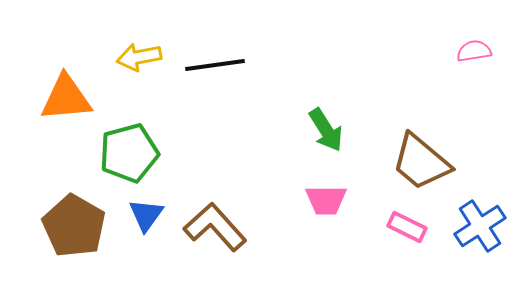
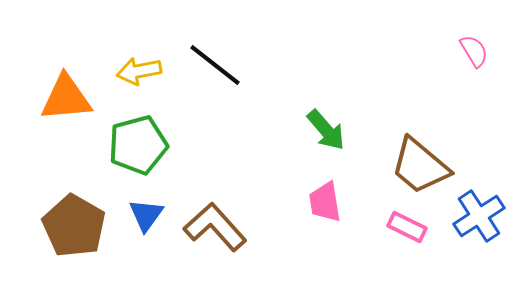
pink semicircle: rotated 68 degrees clockwise
yellow arrow: moved 14 px down
black line: rotated 46 degrees clockwise
green arrow: rotated 9 degrees counterclockwise
green pentagon: moved 9 px right, 8 px up
brown trapezoid: moved 1 px left, 4 px down
pink trapezoid: moved 1 px left, 2 px down; rotated 81 degrees clockwise
blue cross: moved 1 px left, 10 px up
